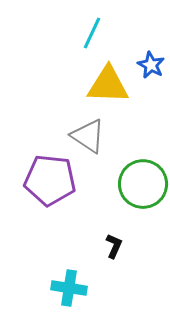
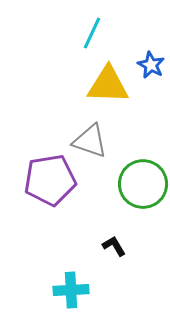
gray triangle: moved 2 px right, 5 px down; rotated 15 degrees counterclockwise
purple pentagon: rotated 15 degrees counterclockwise
black L-shape: rotated 55 degrees counterclockwise
cyan cross: moved 2 px right, 2 px down; rotated 12 degrees counterclockwise
